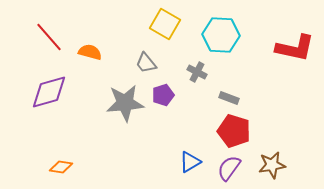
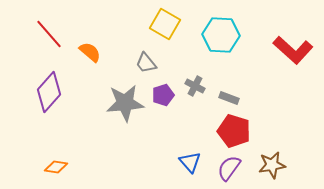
red line: moved 3 px up
red L-shape: moved 2 px left, 2 px down; rotated 30 degrees clockwise
orange semicircle: rotated 25 degrees clockwise
gray cross: moved 2 px left, 14 px down
purple diamond: rotated 33 degrees counterclockwise
blue triangle: rotated 40 degrees counterclockwise
orange diamond: moved 5 px left
